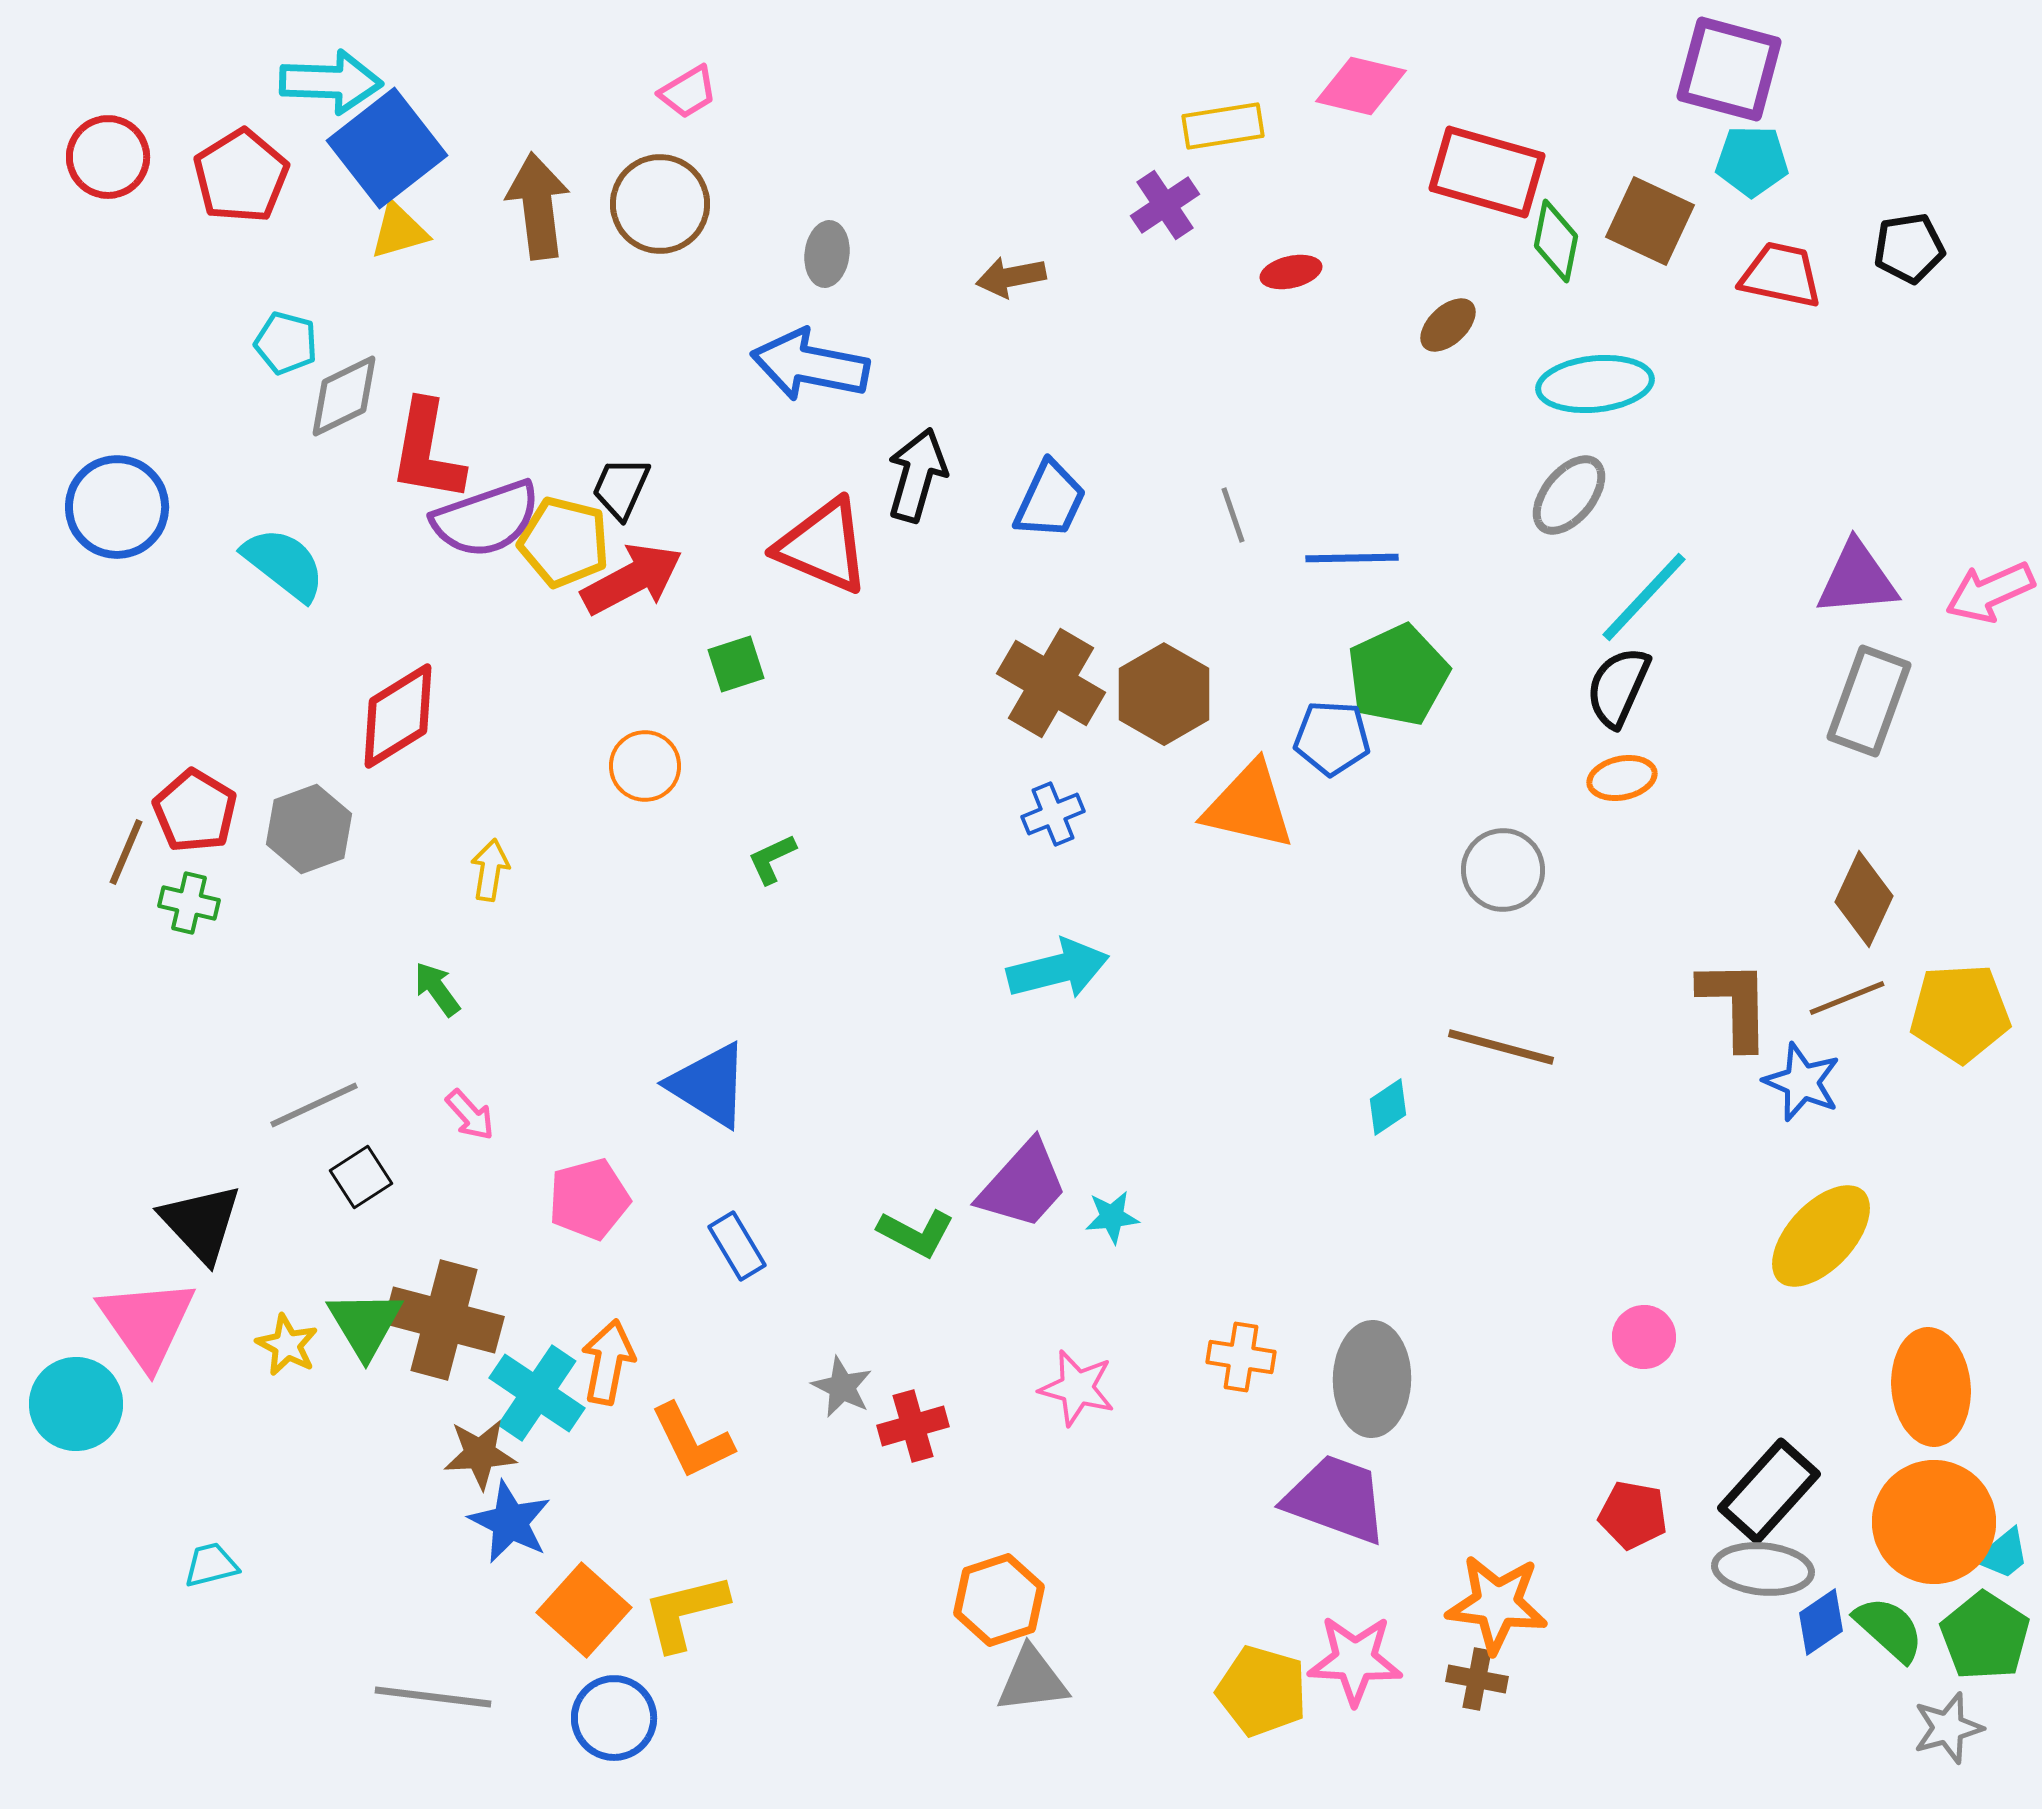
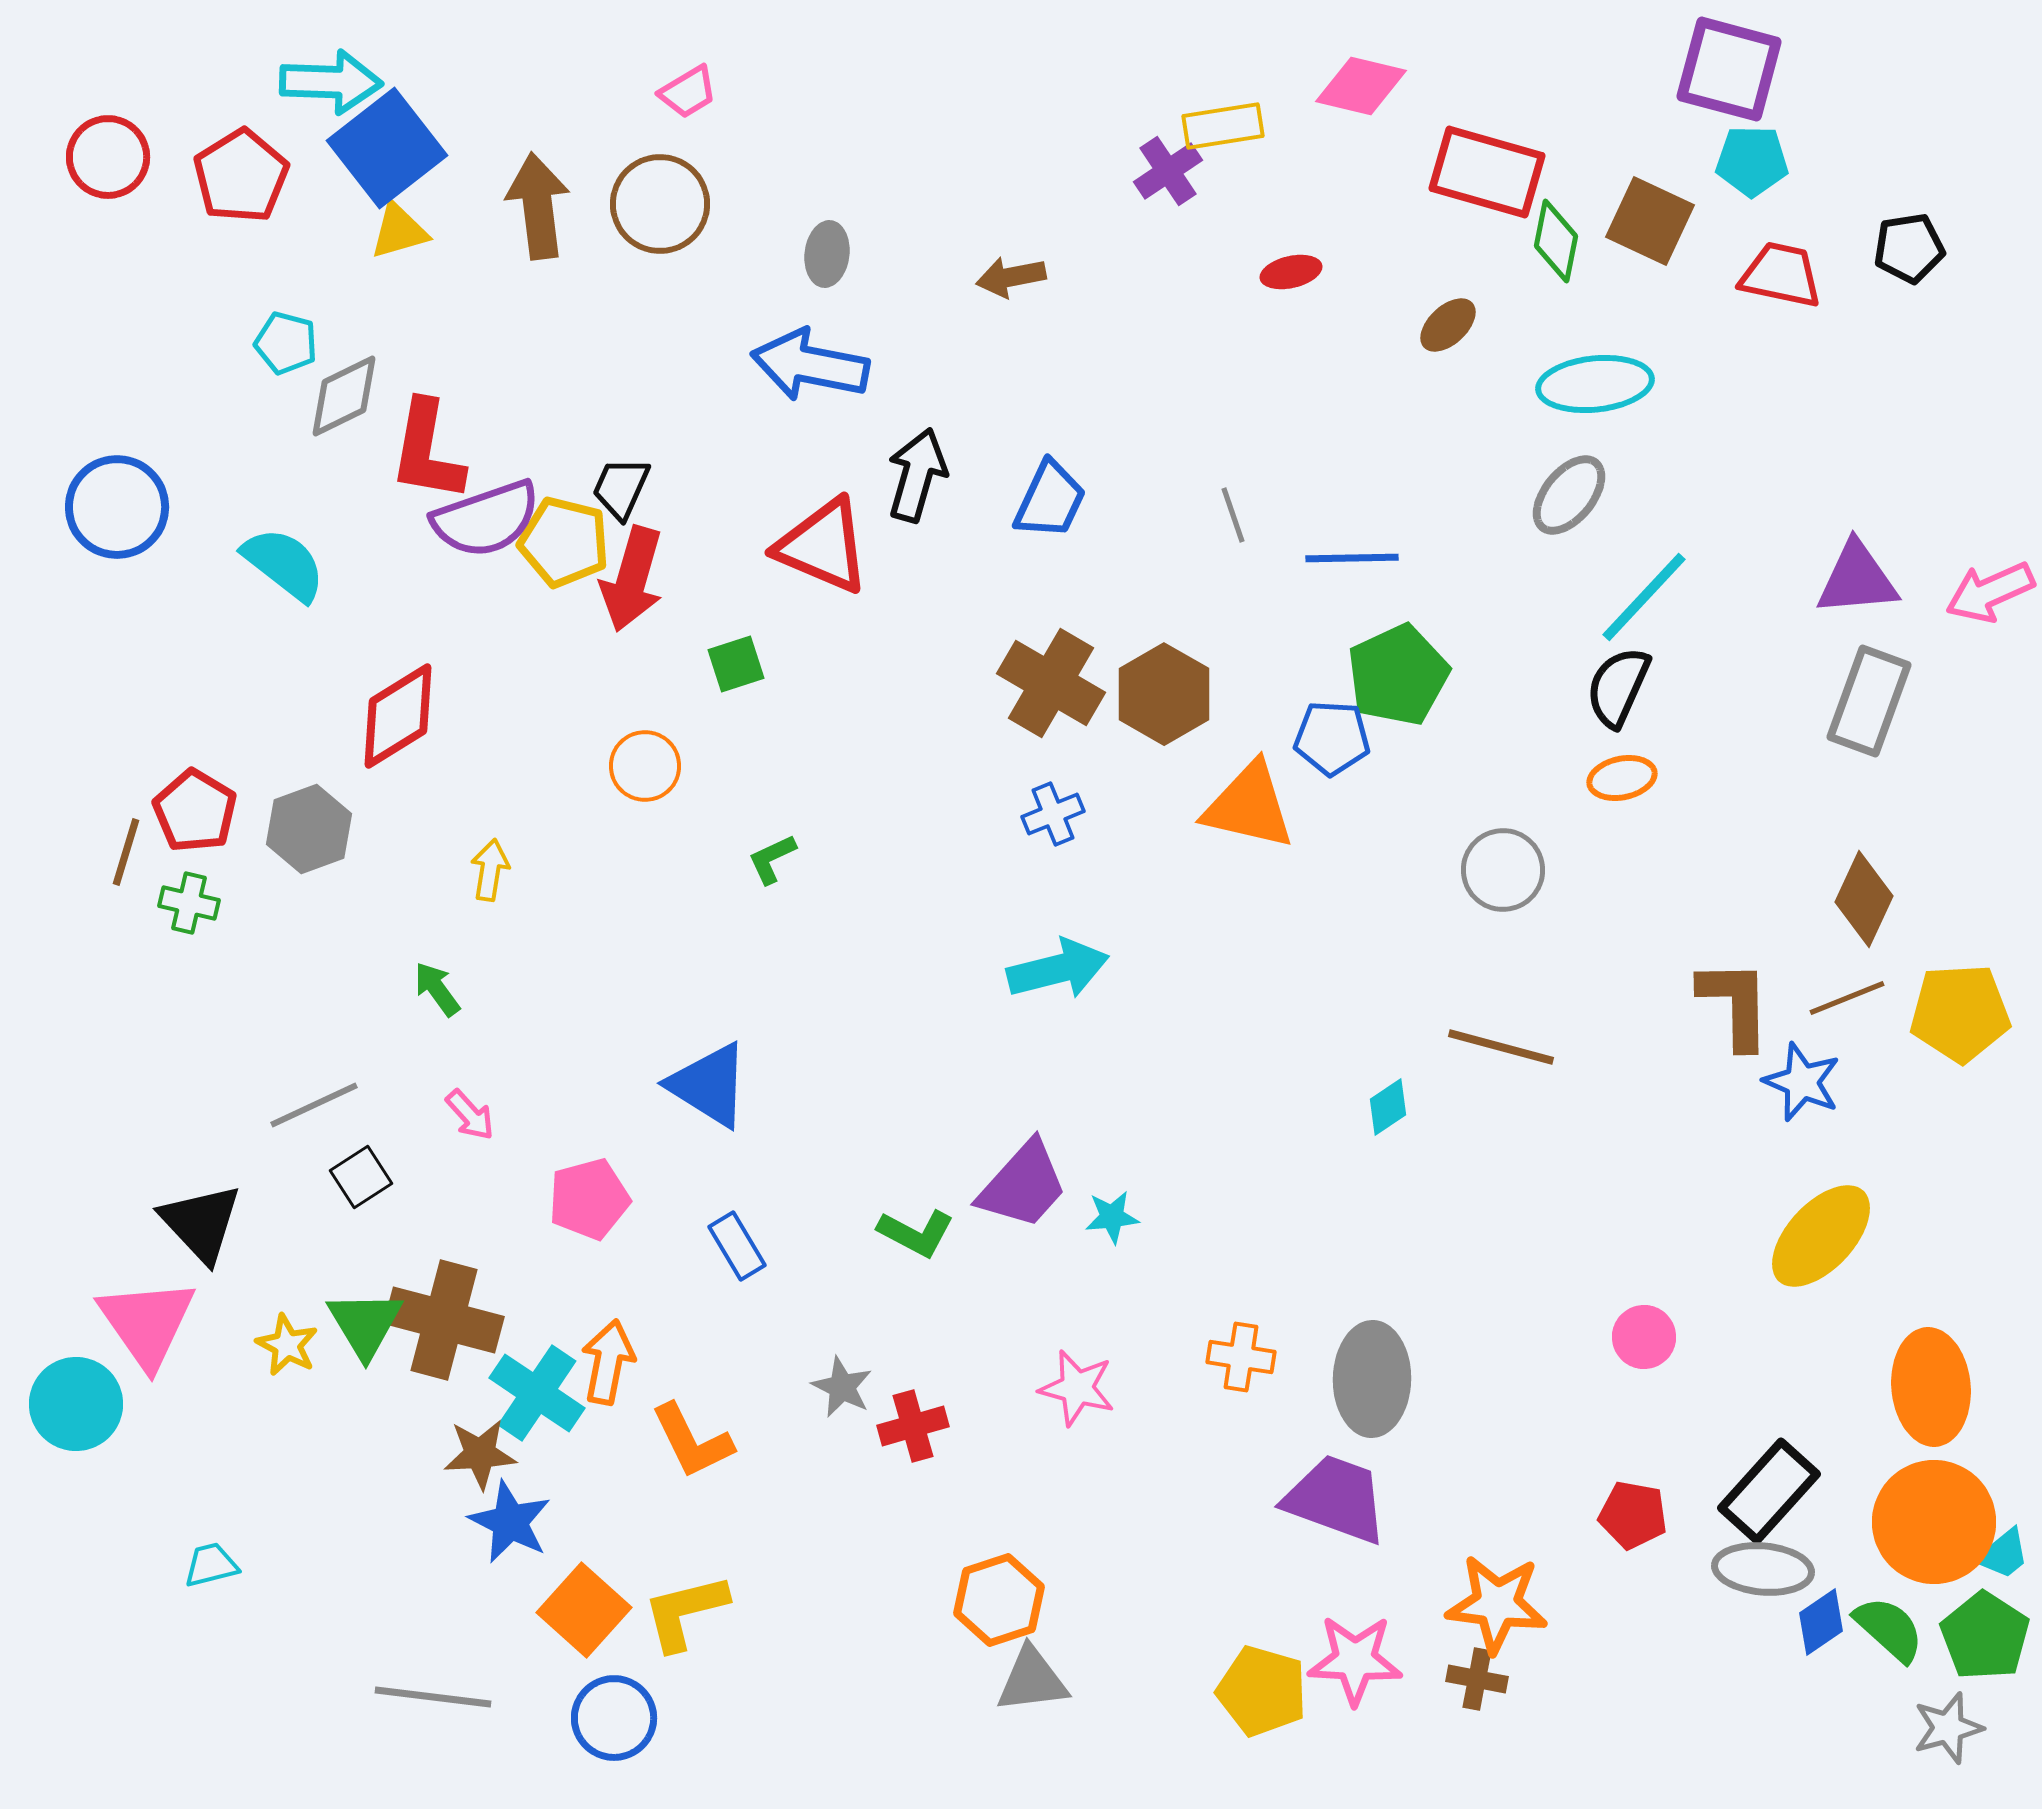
purple cross at (1165, 205): moved 3 px right, 34 px up
red arrow at (632, 579): rotated 134 degrees clockwise
brown line at (126, 852): rotated 6 degrees counterclockwise
